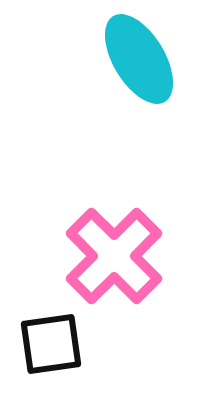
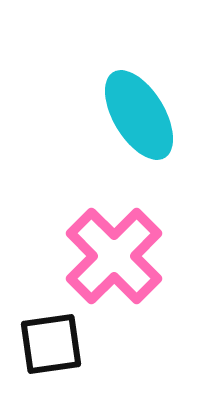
cyan ellipse: moved 56 px down
